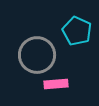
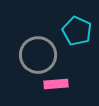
gray circle: moved 1 px right
